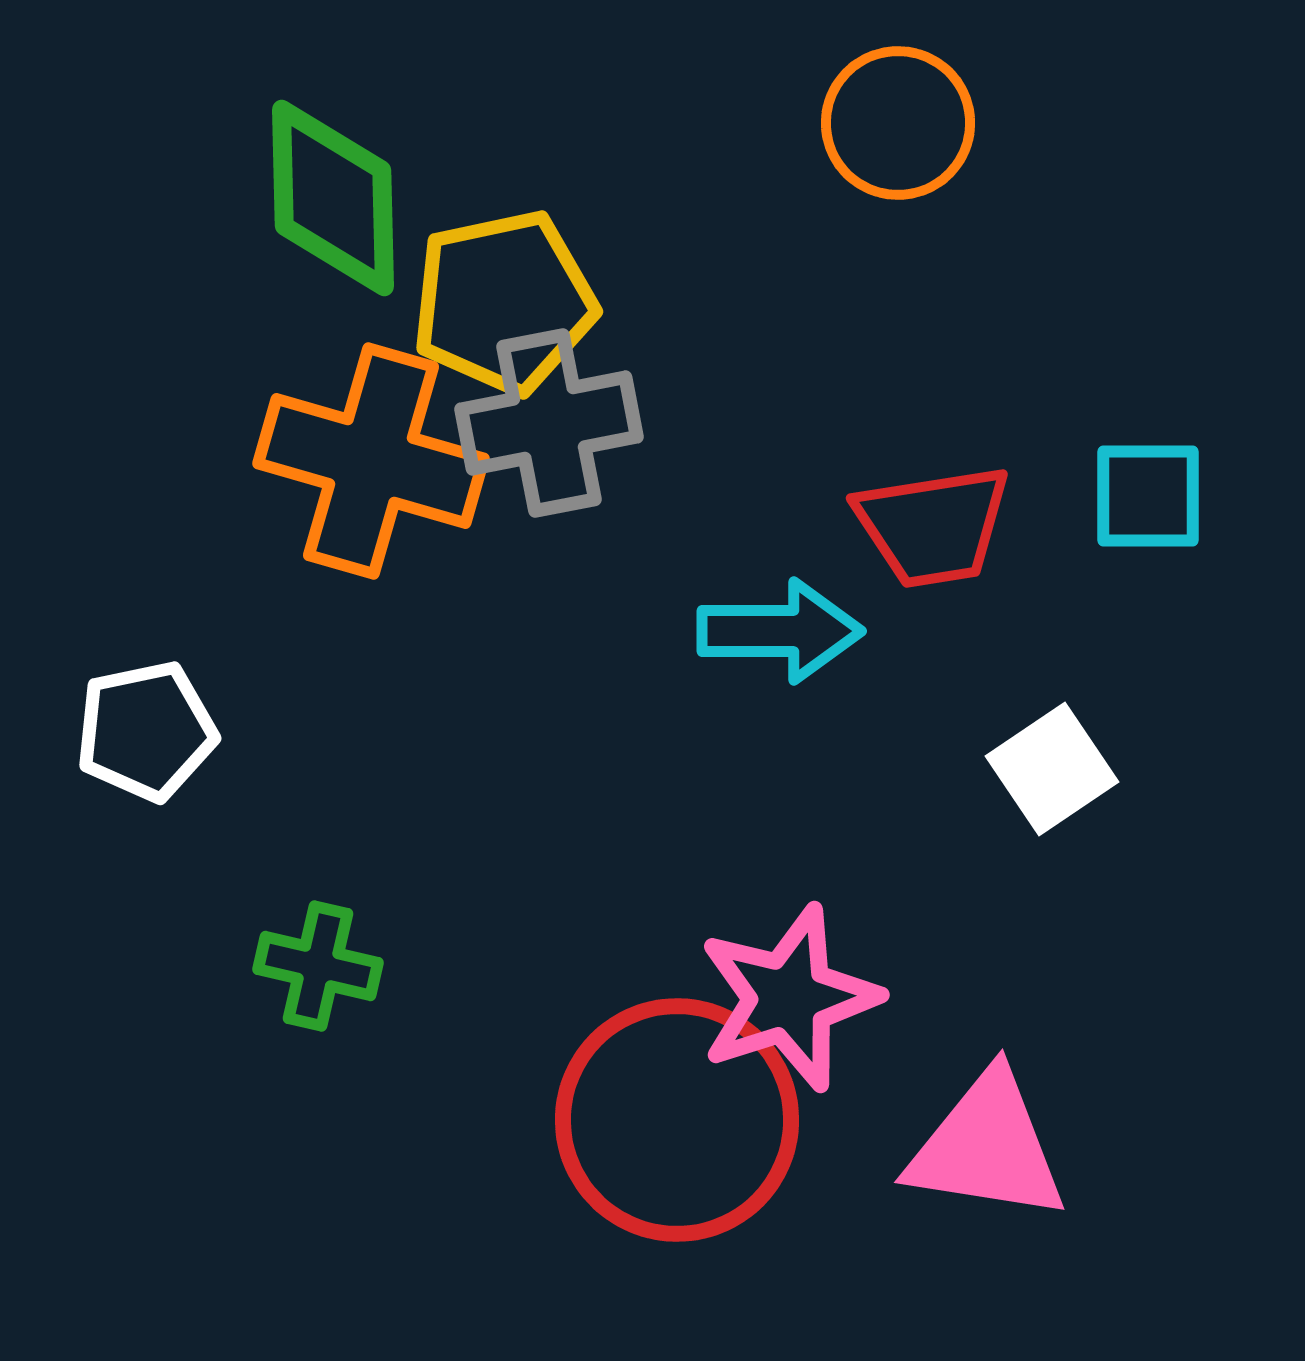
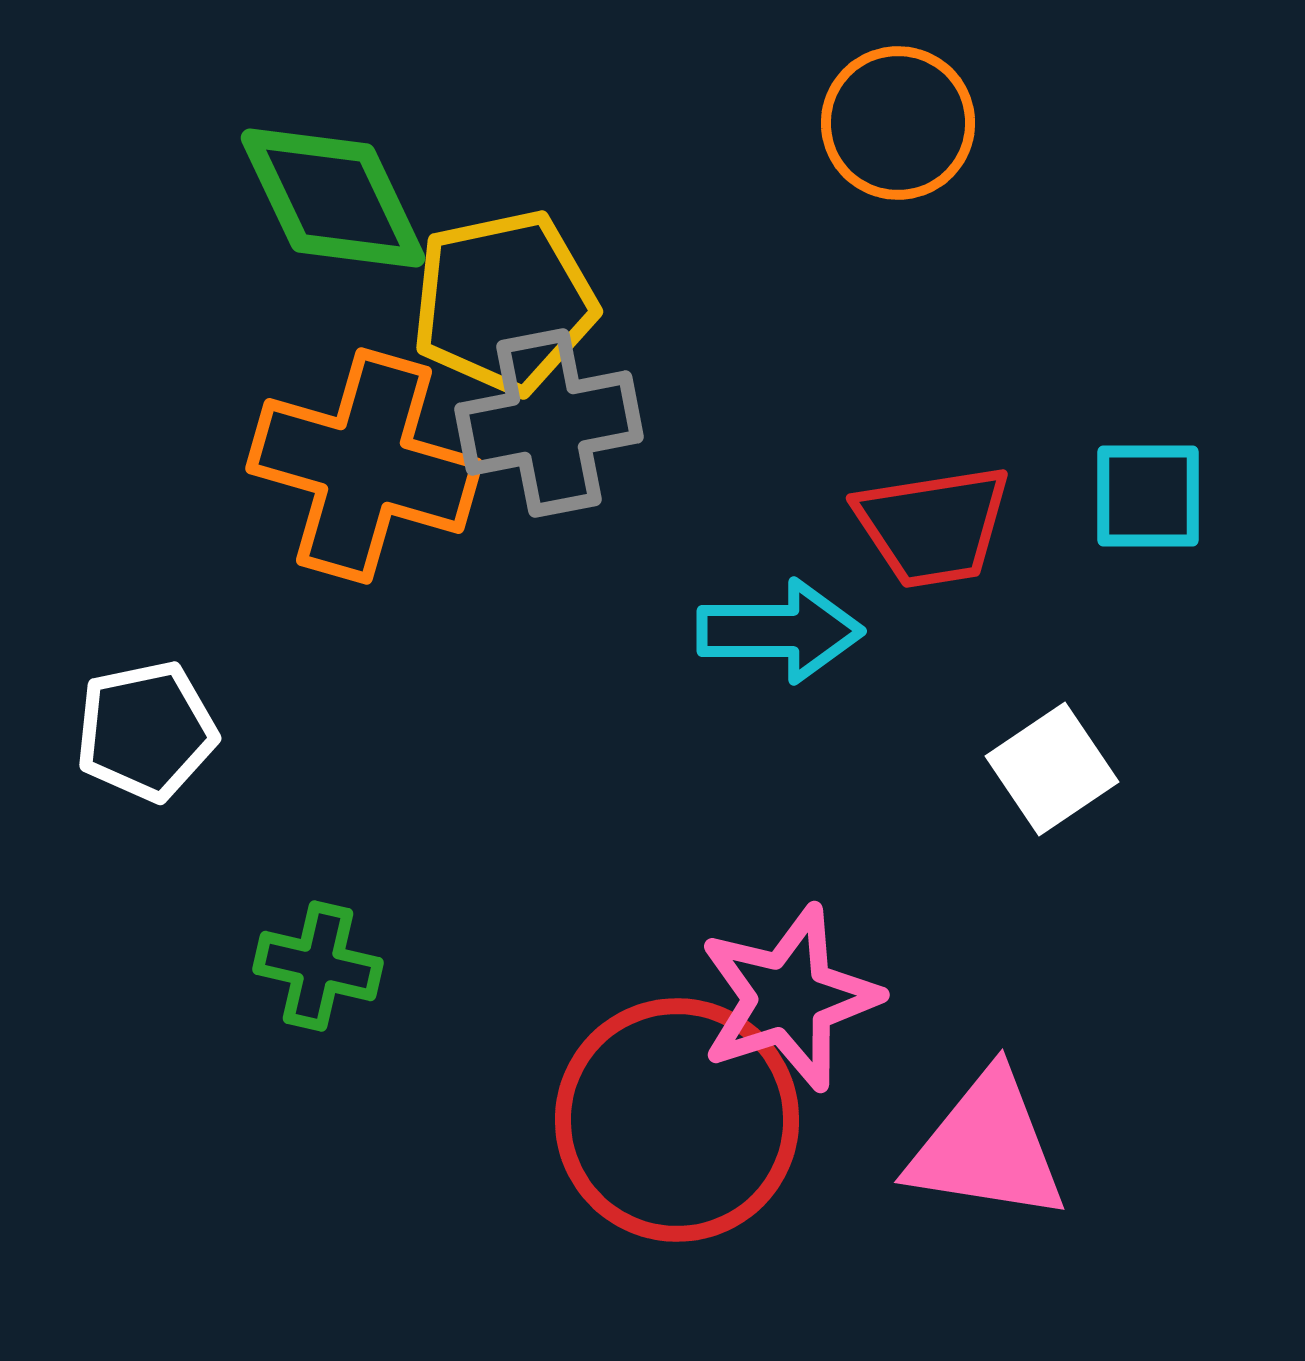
green diamond: rotated 24 degrees counterclockwise
orange cross: moved 7 px left, 5 px down
